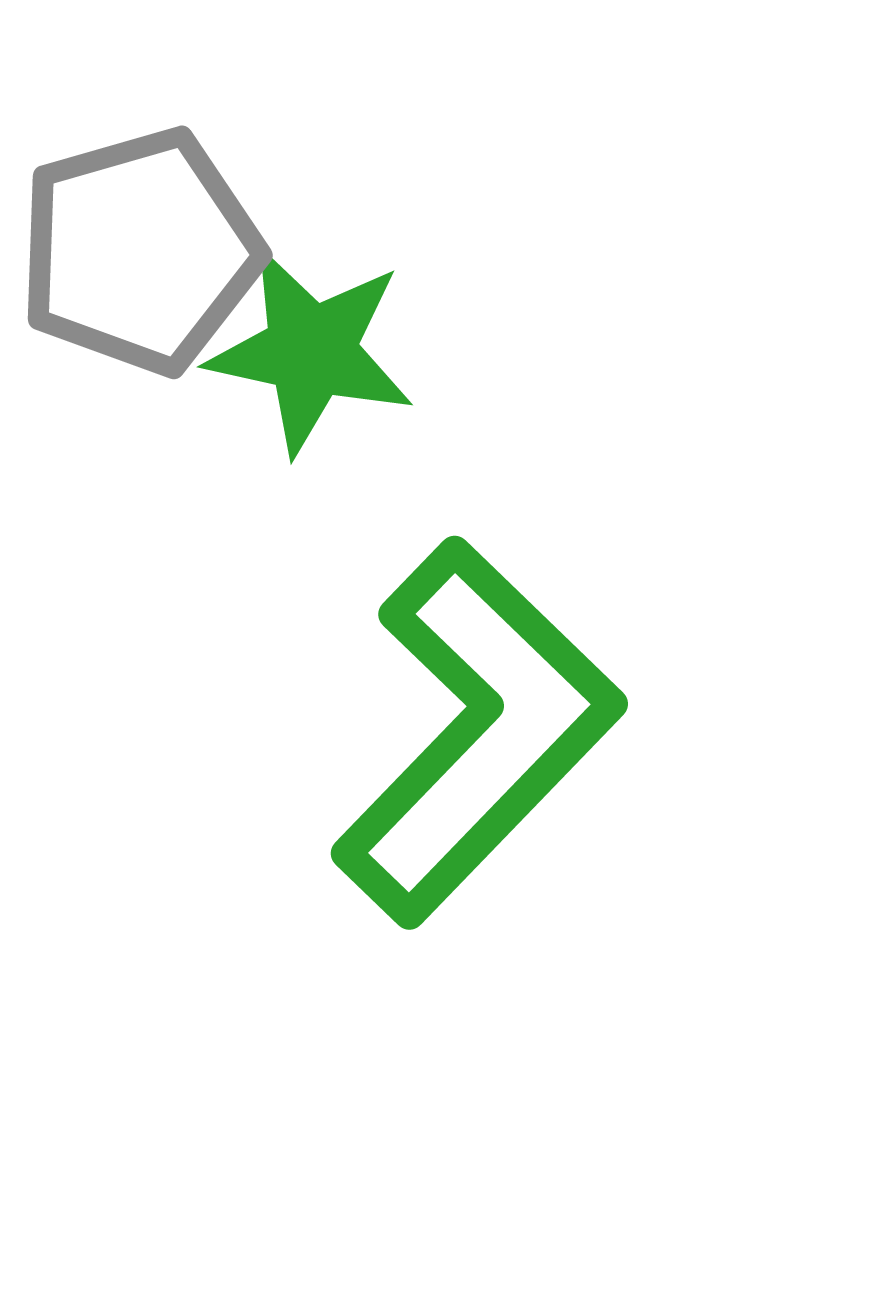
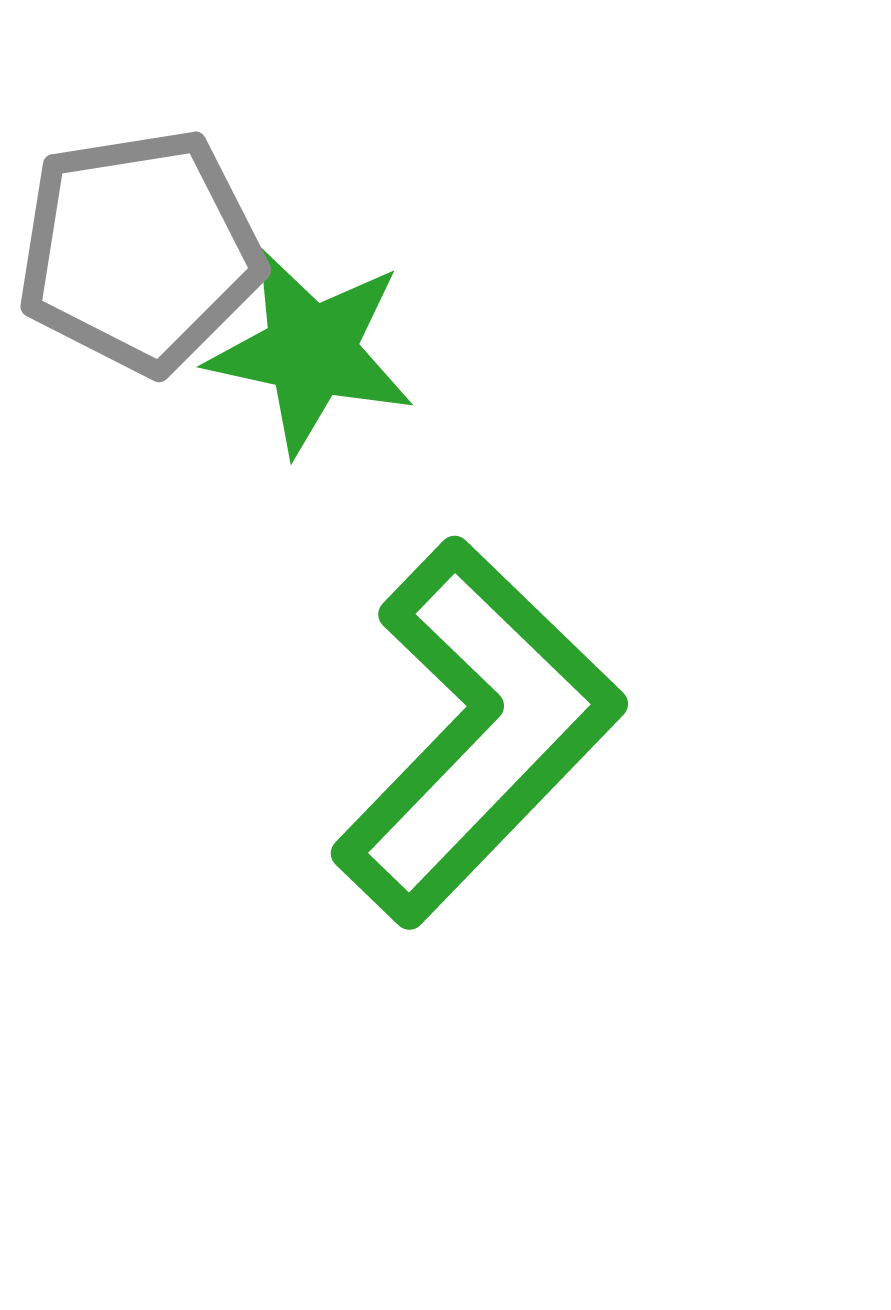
gray pentagon: rotated 7 degrees clockwise
